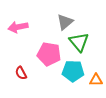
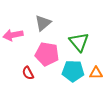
gray triangle: moved 22 px left, 1 px down
pink arrow: moved 5 px left, 8 px down
pink pentagon: moved 2 px left
red semicircle: moved 7 px right
orange triangle: moved 7 px up
